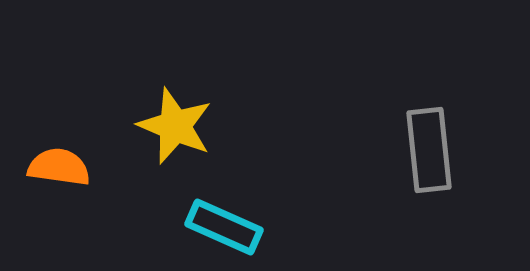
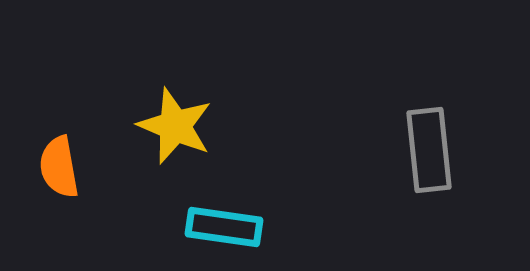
orange semicircle: rotated 108 degrees counterclockwise
cyan rectangle: rotated 16 degrees counterclockwise
